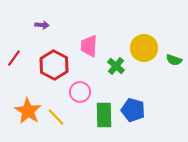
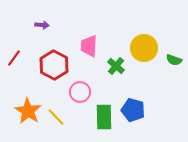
green rectangle: moved 2 px down
